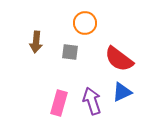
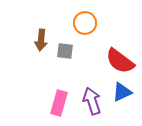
brown arrow: moved 5 px right, 2 px up
gray square: moved 5 px left, 1 px up
red semicircle: moved 1 px right, 2 px down
